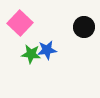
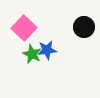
pink square: moved 4 px right, 5 px down
green star: moved 1 px right; rotated 18 degrees clockwise
